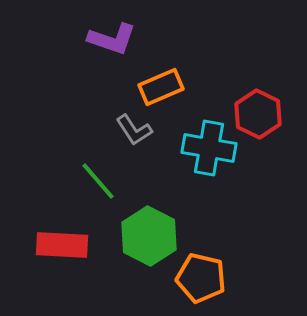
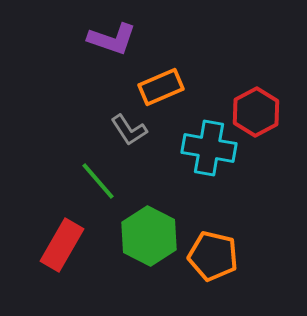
red hexagon: moved 2 px left, 2 px up; rotated 6 degrees clockwise
gray L-shape: moved 5 px left
red rectangle: rotated 63 degrees counterclockwise
orange pentagon: moved 12 px right, 22 px up
